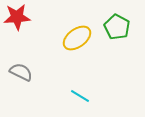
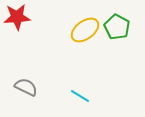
yellow ellipse: moved 8 px right, 8 px up
gray semicircle: moved 5 px right, 15 px down
